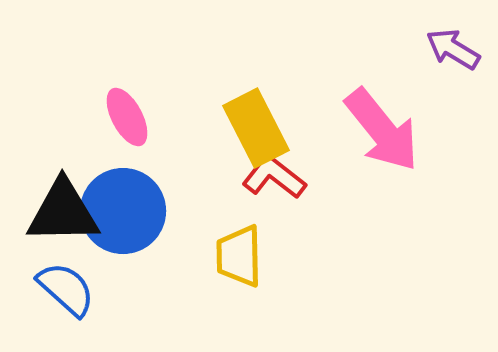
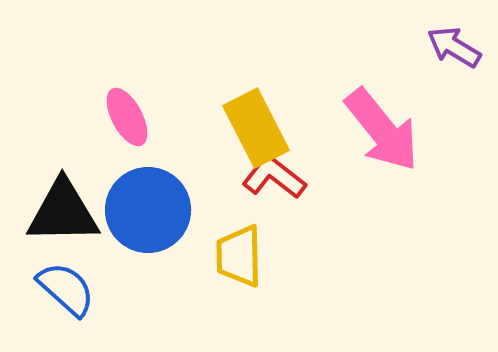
purple arrow: moved 1 px right, 2 px up
blue circle: moved 25 px right, 1 px up
